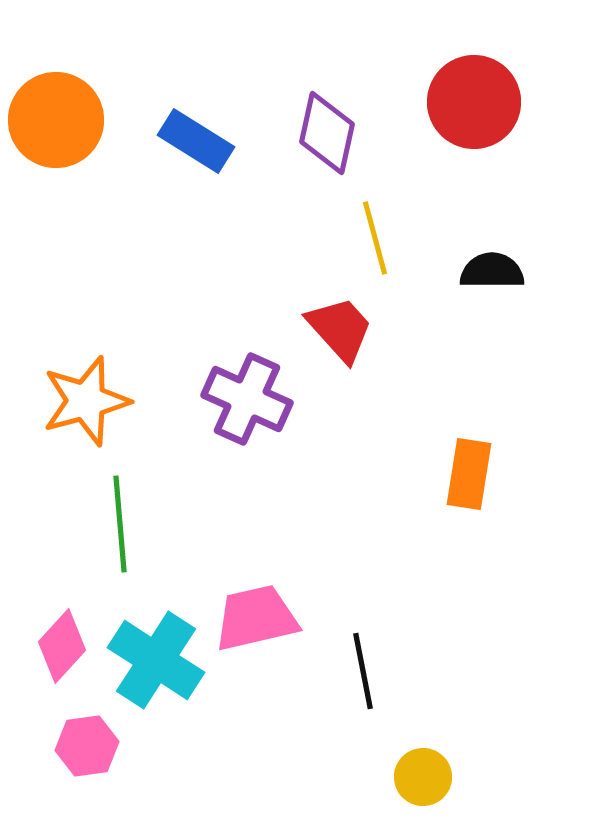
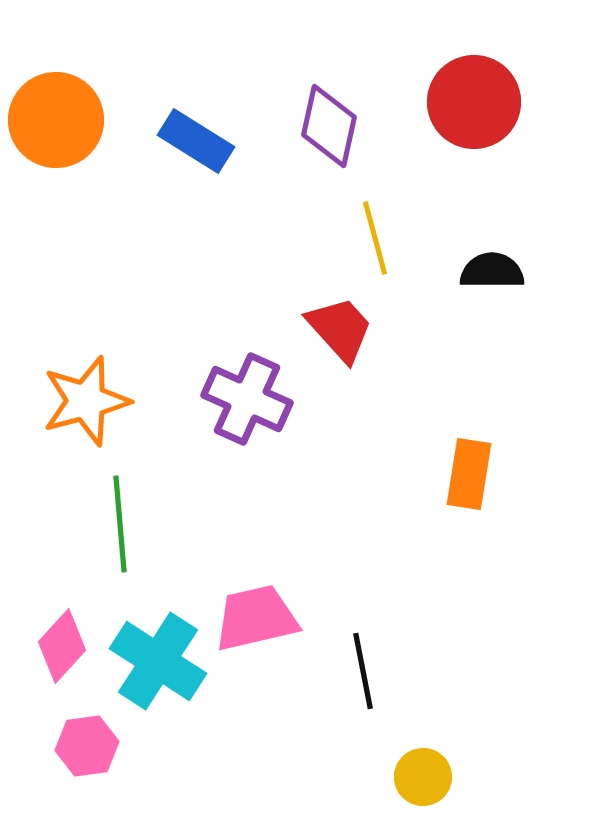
purple diamond: moved 2 px right, 7 px up
cyan cross: moved 2 px right, 1 px down
